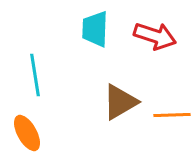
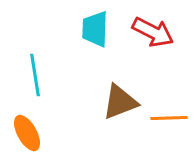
red arrow: moved 2 px left, 4 px up; rotated 9 degrees clockwise
brown triangle: rotated 9 degrees clockwise
orange line: moved 3 px left, 3 px down
